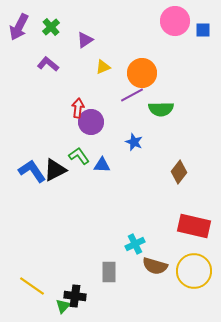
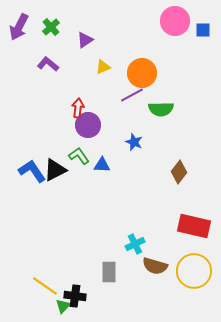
purple circle: moved 3 px left, 3 px down
yellow line: moved 13 px right
